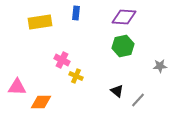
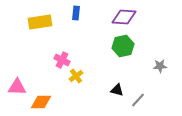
yellow cross: rotated 32 degrees clockwise
black triangle: moved 1 px up; rotated 24 degrees counterclockwise
